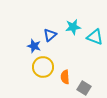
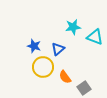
blue triangle: moved 8 px right, 14 px down
orange semicircle: rotated 32 degrees counterclockwise
gray square: rotated 24 degrees clockwise
